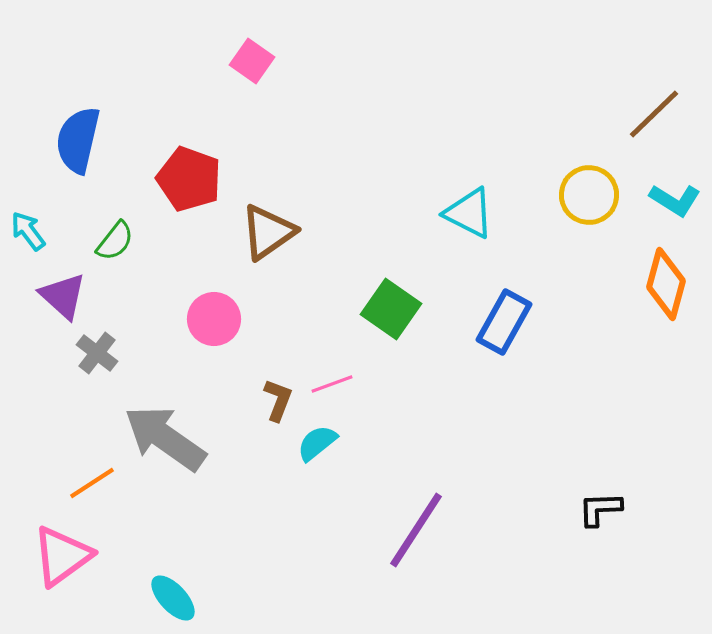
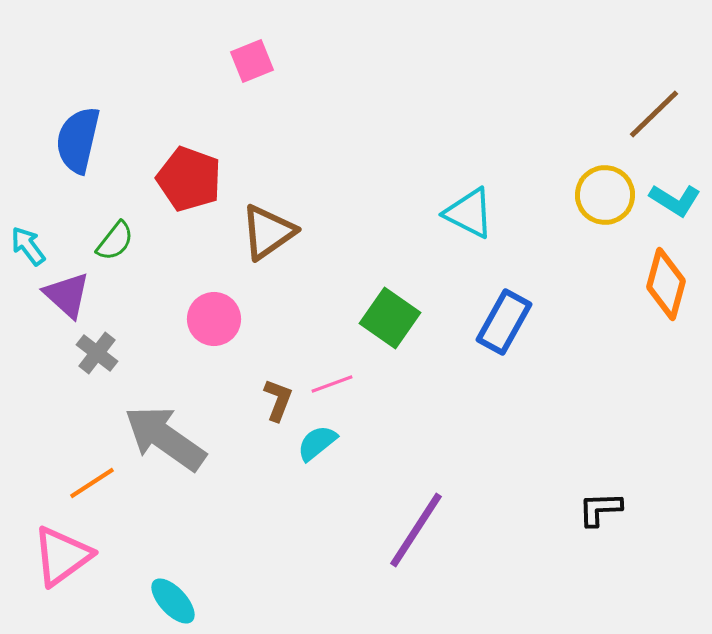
pink square: rotated 33 degrees clockwise
yellow circle: moved 16 px right
cyan arrow: moved 15 px down
purple triangle: moved 4 px right, 1 px up
green square: moved 1 px left, 9 px down
cyan ellipse: moved 3 px down
